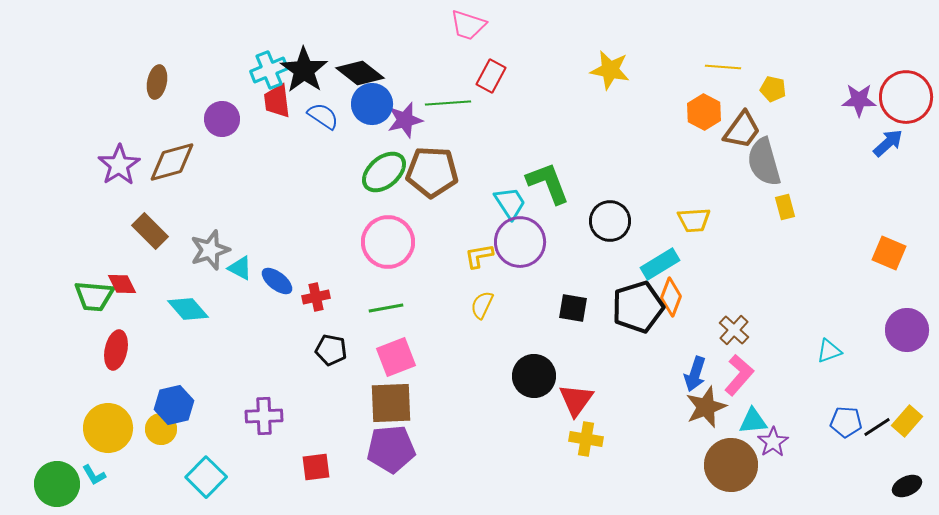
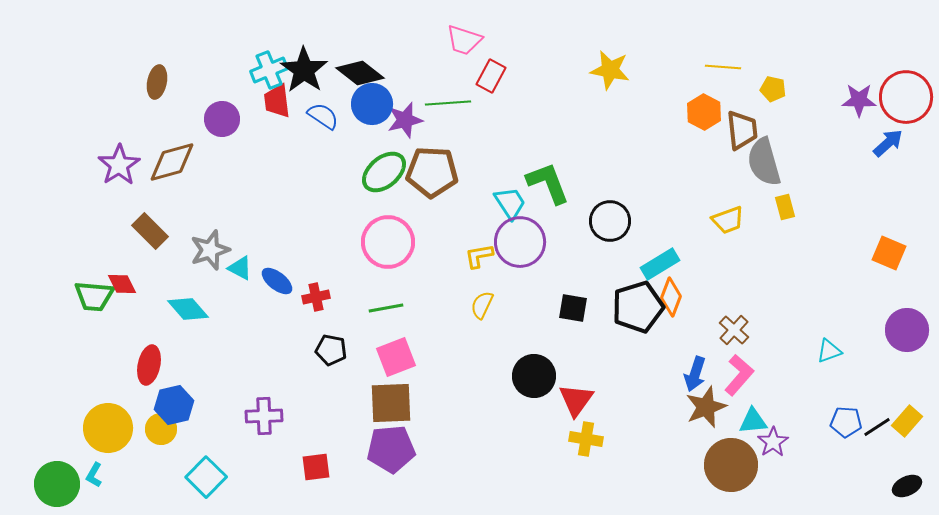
pink trapezoid at (468, 25): moved 4 px left, 15 px down
brown trapezoid at (742, 130): rotated 42 degrees counterclockwise
yellow trapezoid at (694, 220): moved 34 px right; rotated 16 degrees counterclockwise
red ellipse at (116, 350): moved 33 px right, 15 px down
cyan L-shape at (94, 475): rotated 60 degrees clockwise
